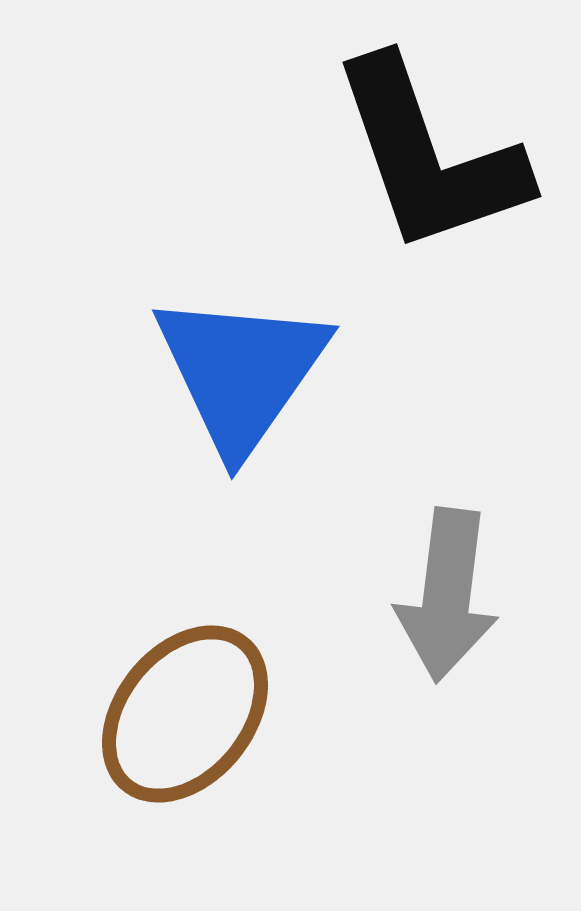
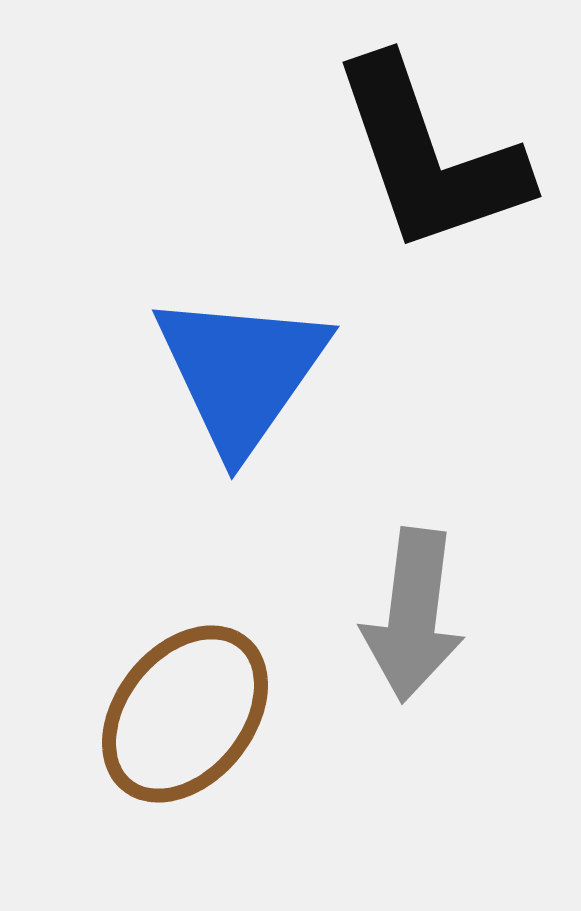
gray arrow: moved 34 px left, 20 px down
